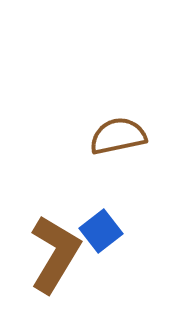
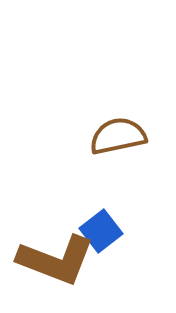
brown L-shape: moved 1 px right, 6 px down; rotated 80 degrees clockwise
